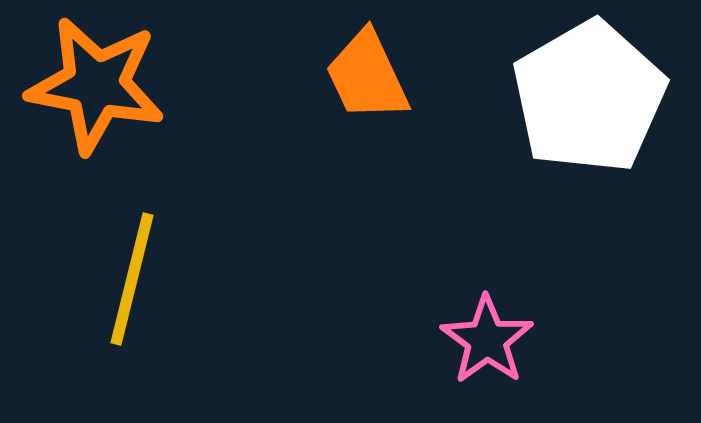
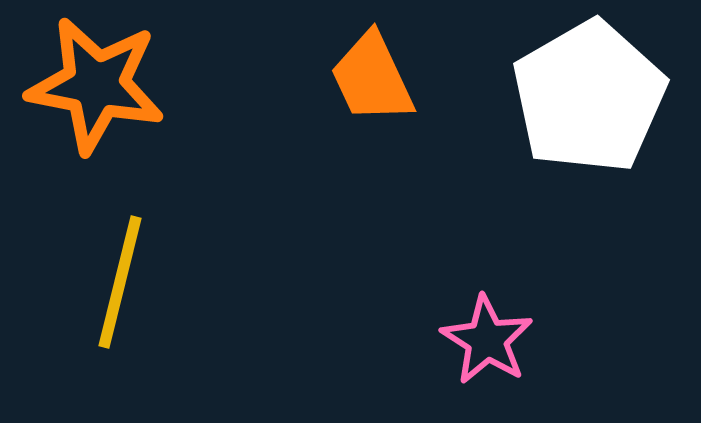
orange trapezoid: moved 5 px right, 2 px down
yellow line: moved 12 px left, 3 px down
pink star: rotated 4 degrees counterclockwise
